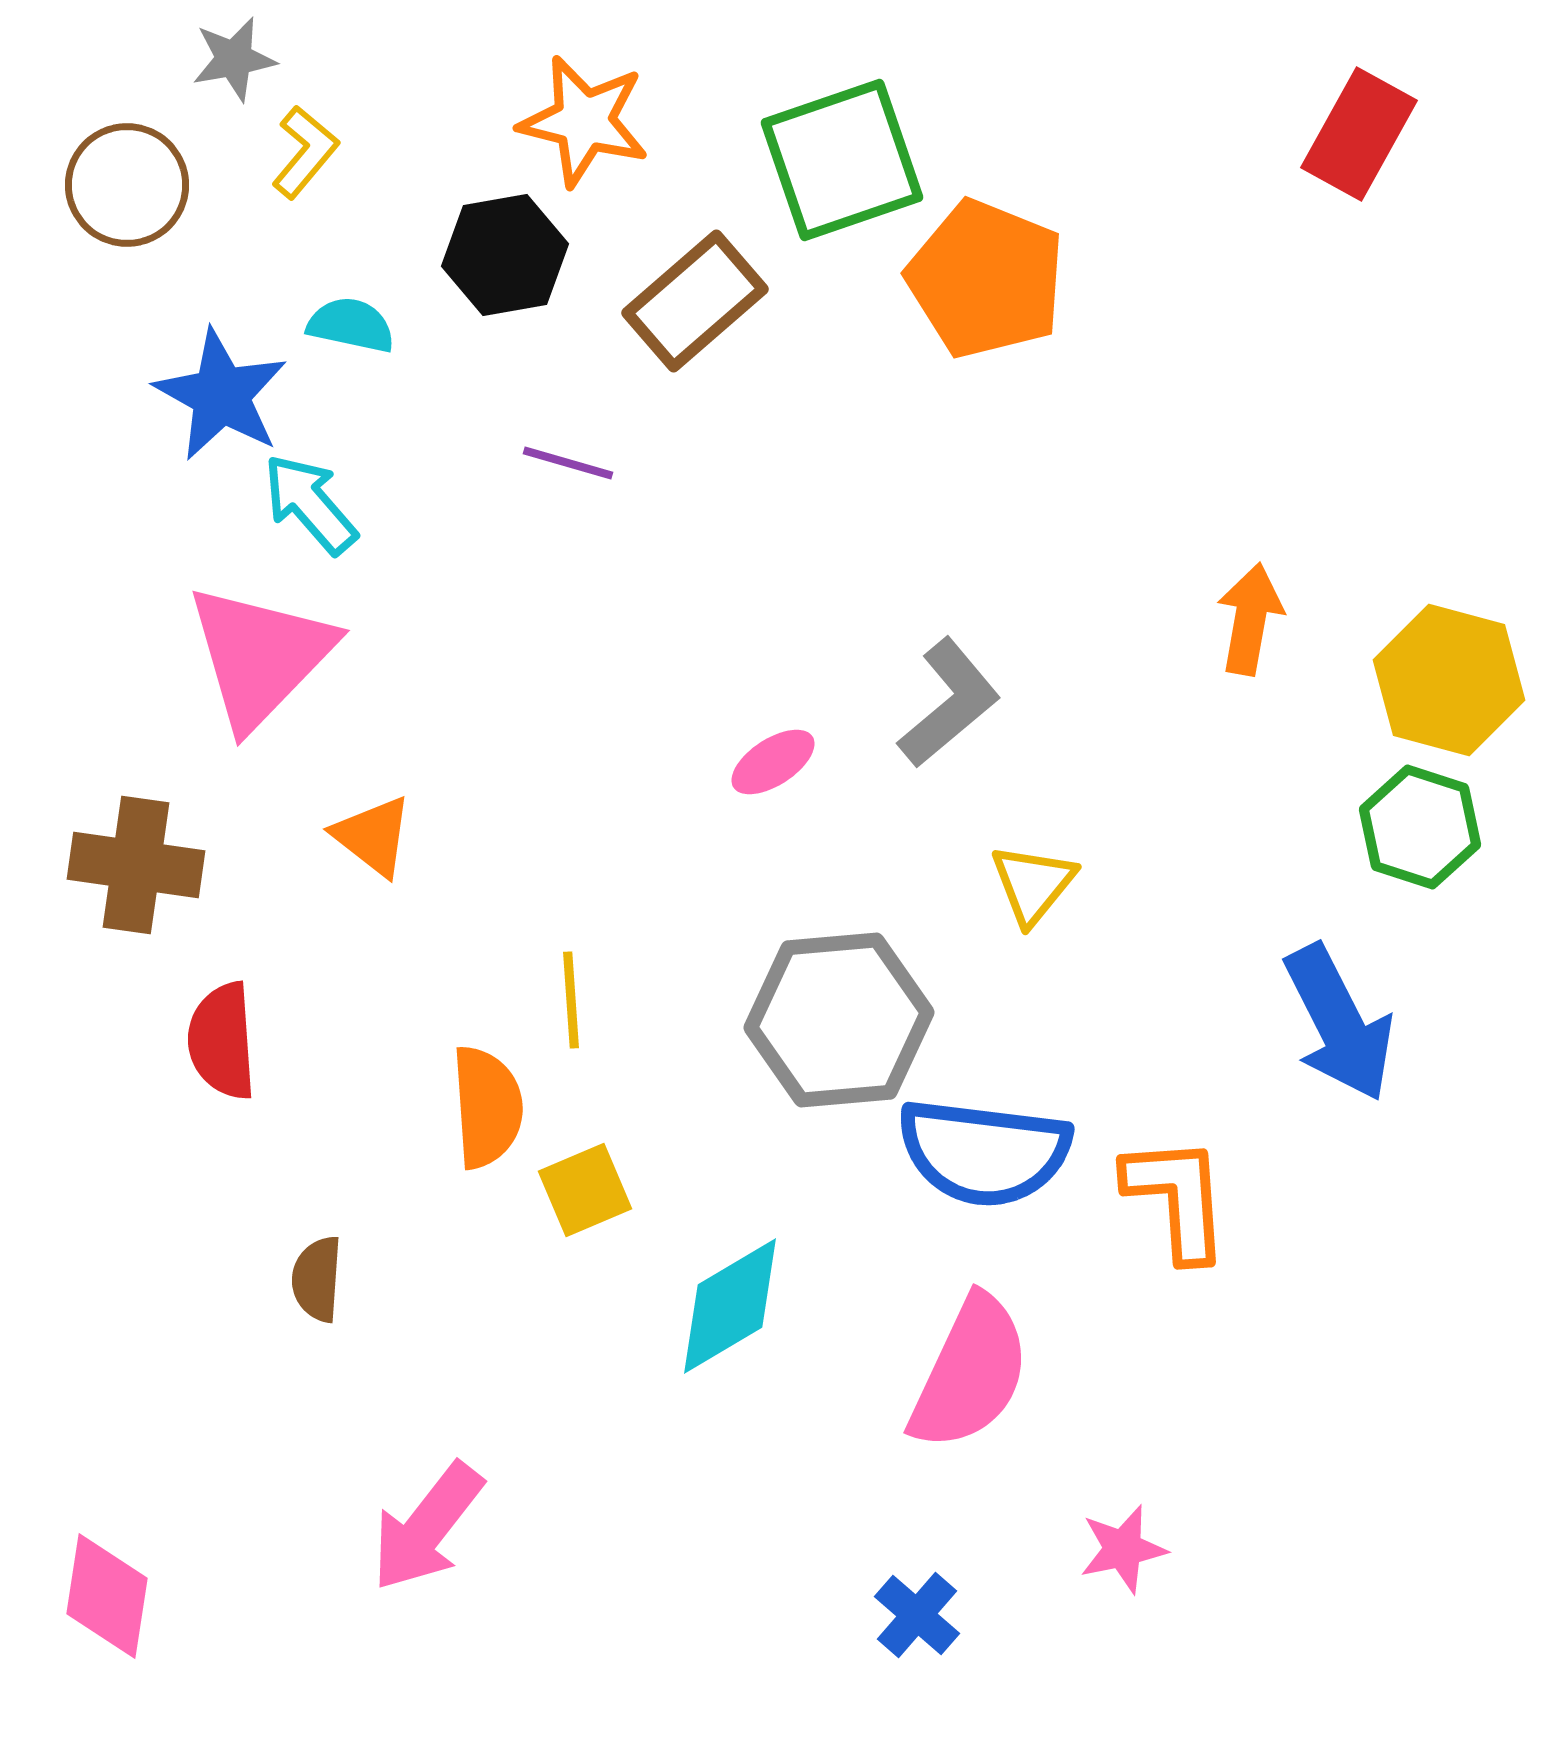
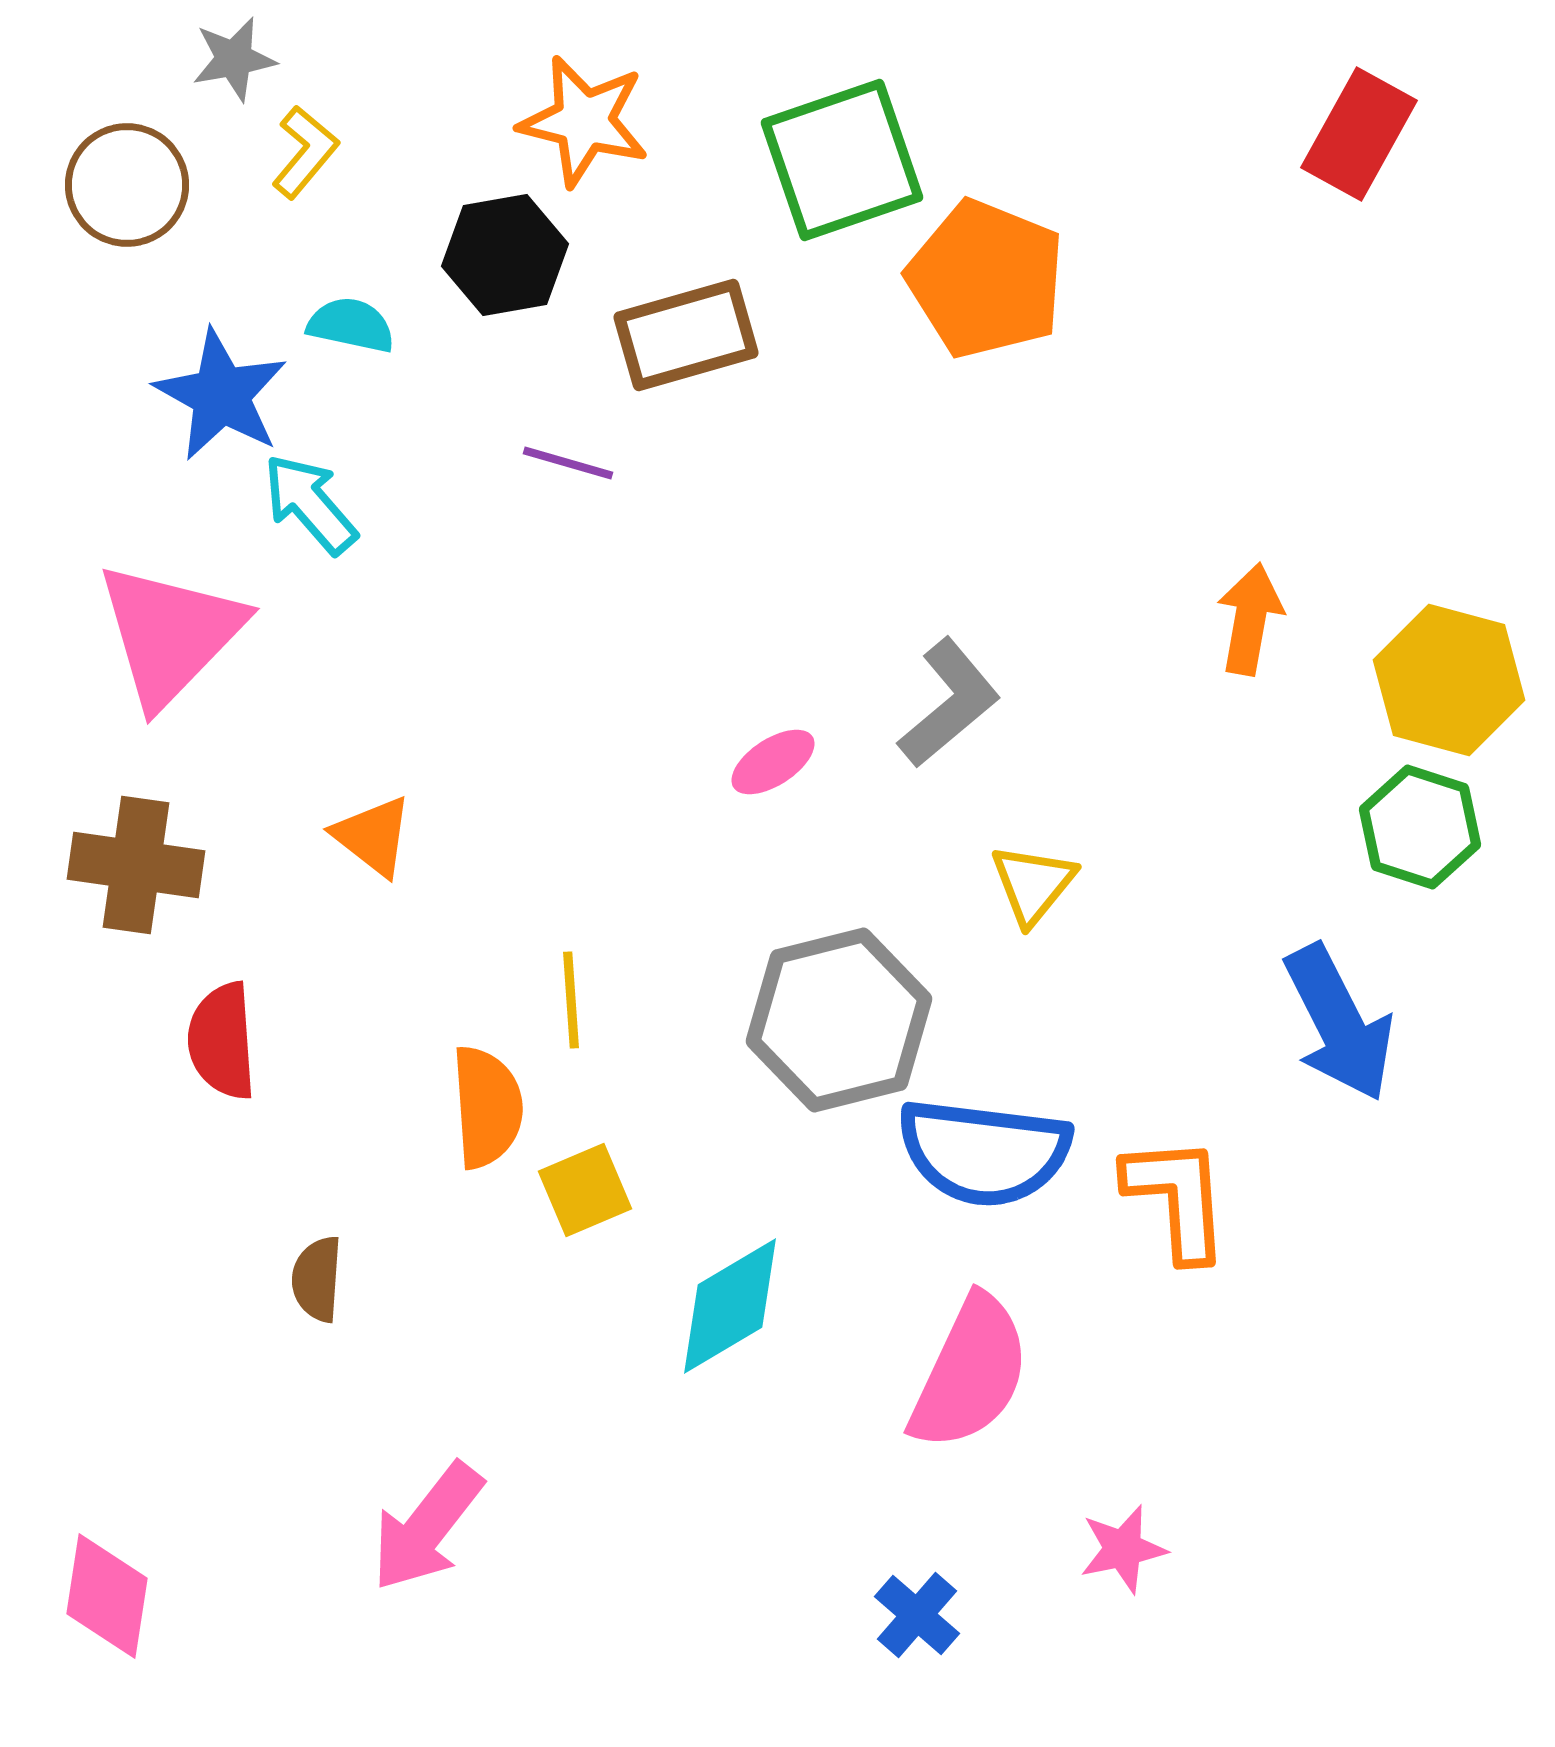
brown rectangle: moved 9 px left, 34 px down; rotated 25 degrees clockwise
pink triangle: moved 90 px left, 22 px up
gray hexagon: rotated 9 degrees counterclockwise
